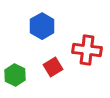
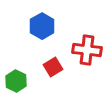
green hexagon: moved 1 px right, 6 px down
